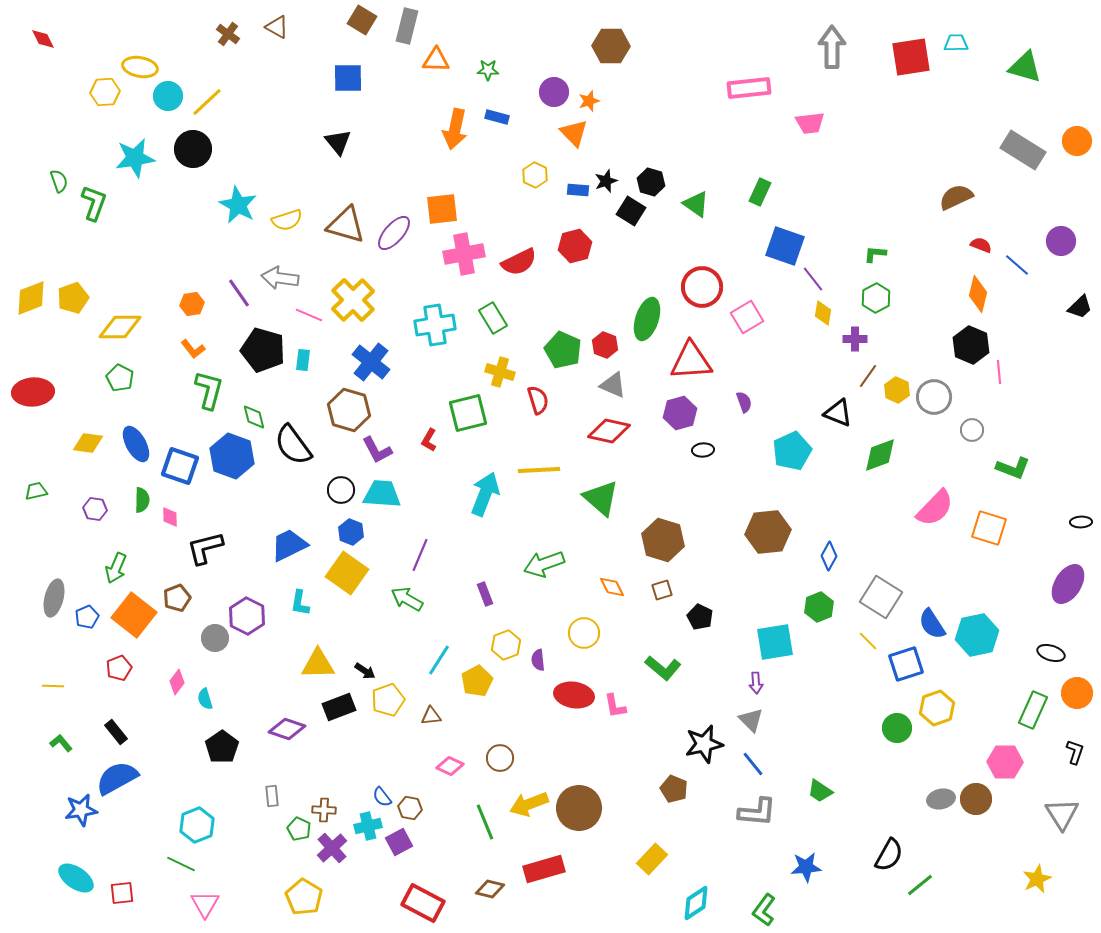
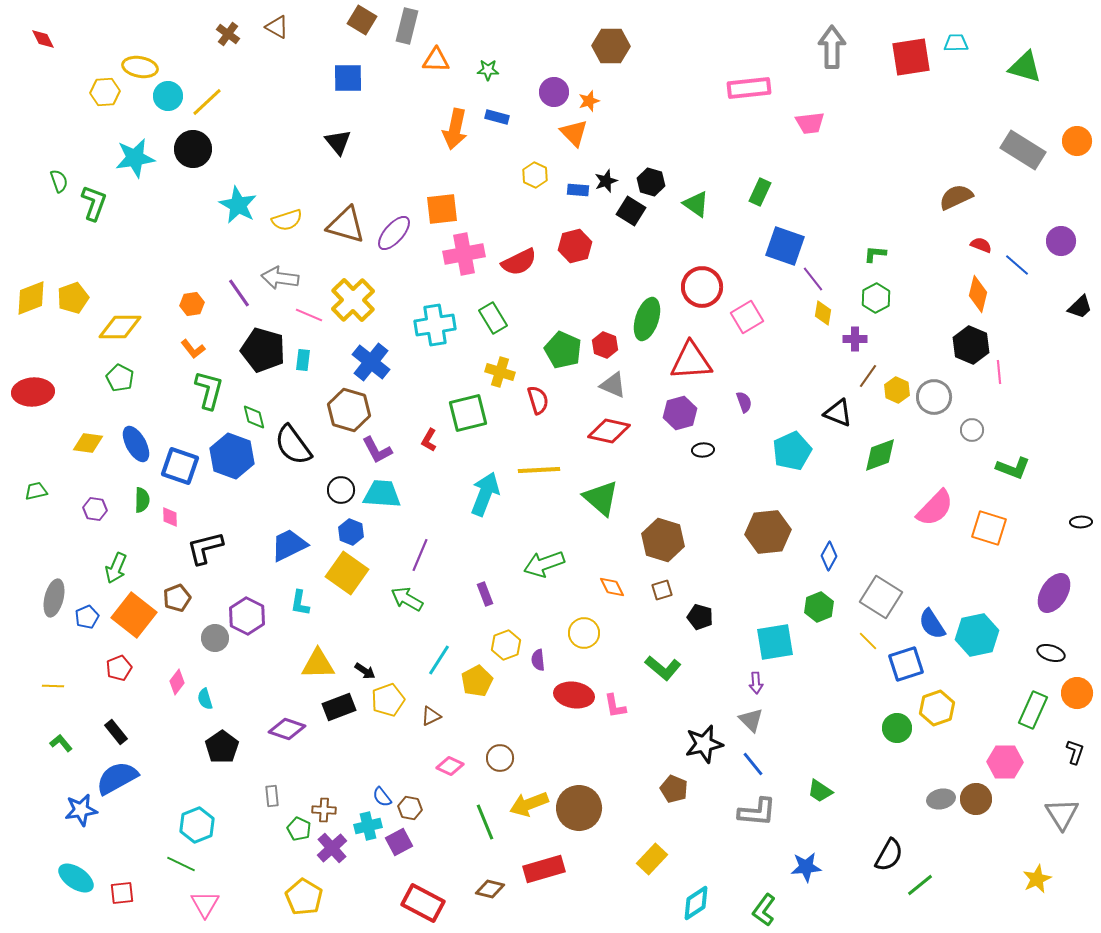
purple ellipse at (1068, 584): moved 14 px left, 9 px down
black pentagon at (700, 617): rotated 10 degrees counterclockwise
brown triangle at (431, 716): rotated 20 degrees counterclockwise
